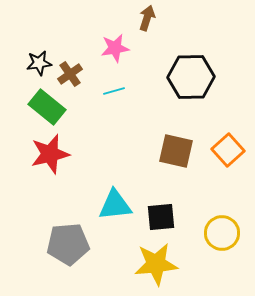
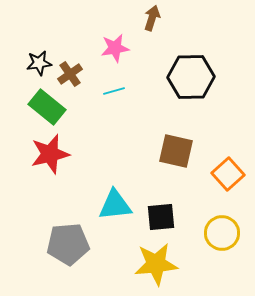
brown arrow: moved 5 px right
orange square: moved 24 px down
